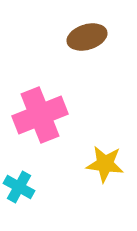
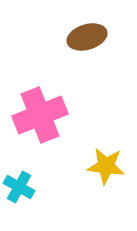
yellow star: moved 1 px right, 2 px down
